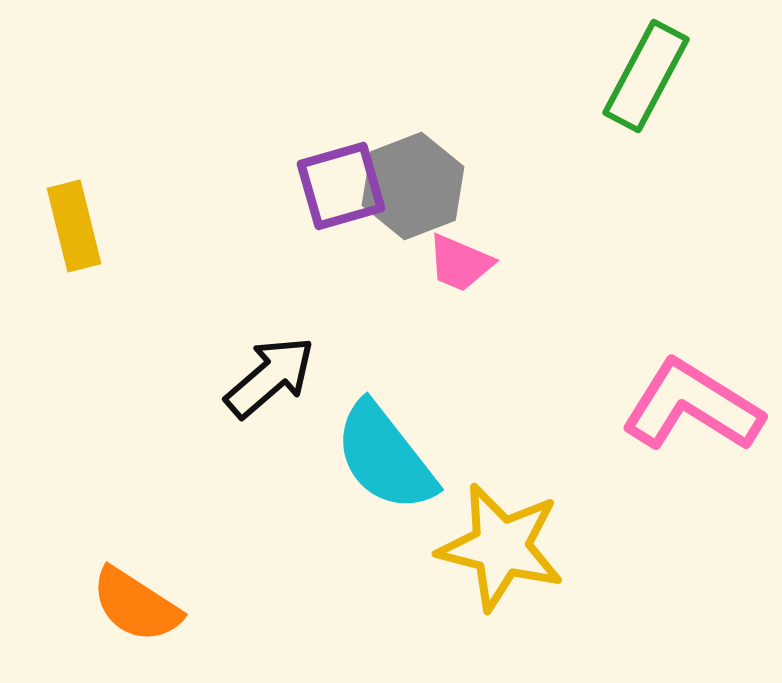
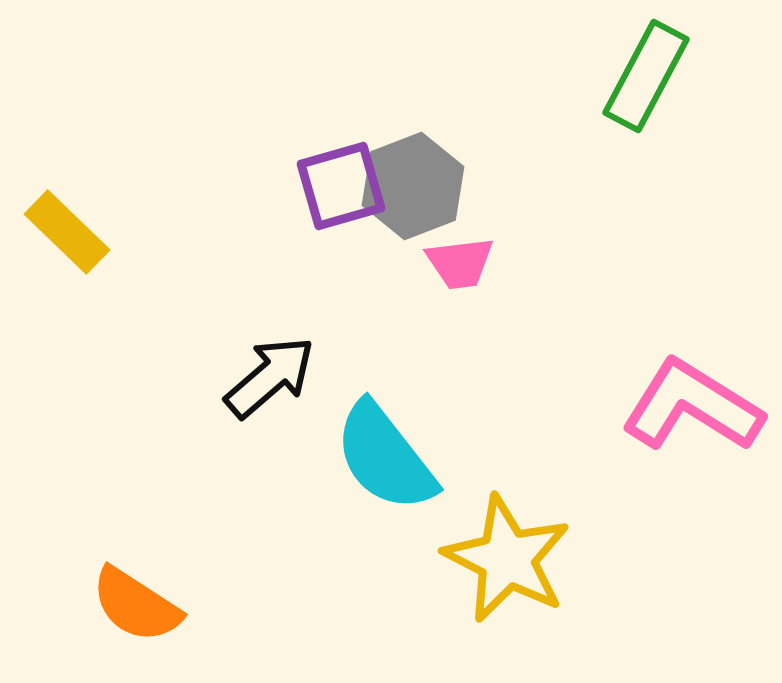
yellow rectangle: moved 7 px left, 6 px down; rotated 32 degrees counterclockwise
pink trapezoid: rotated 30 degrees counterclockwise
yellow star: moved 6 px right, 12 px down; rotated 13 degrees clockwise
